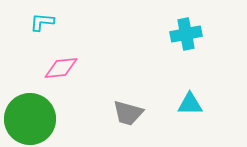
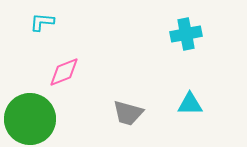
pink diamond: moved 3 px right, 4 px down; rotated 16 degrees counterclockwise
